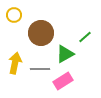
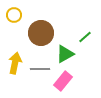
pink rectangle: rotated 18 degrees counterclockwise
